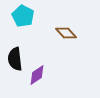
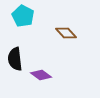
purple diamond: moved 4 px right; rotated 70 degrees clockwise
